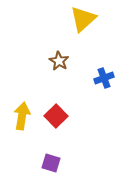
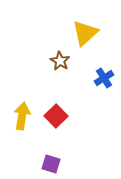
yellow triangle: moved 2 px right, 14 px down
brown star: moved 1 px right
blue cross: rotated 12 degrees counterclockwise
purple square: moved 1 px down
